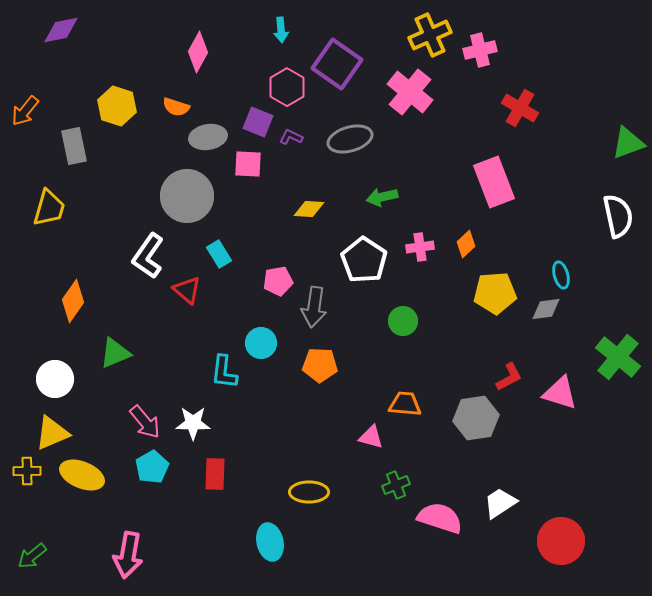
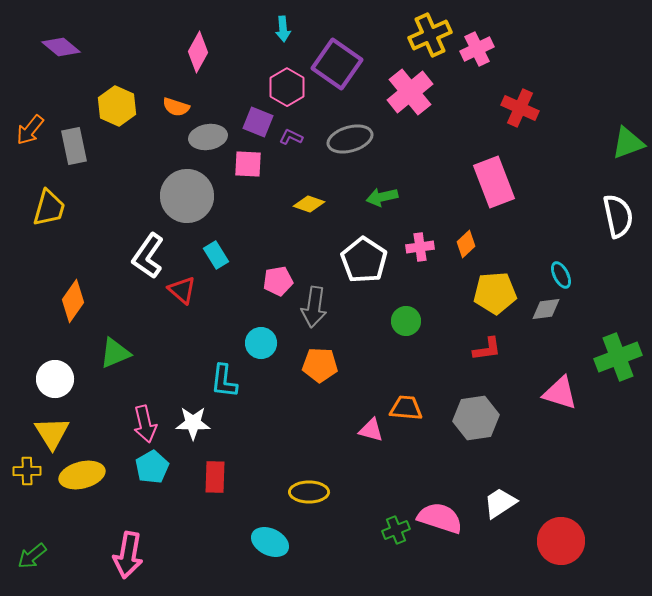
purple diamond at (61, 30): moved 17 px down; rotated 51 degrees clockwise
cyan arrow at (281, 30): moved 2 px right, 1 px up
pink cross at (480, 50): moved 3 px left, 1 px up; rotated 12 degrees counterclockwise
pink cross at (410, 92): rotated 12 degrees clockwise
yellow hexagon at (117, 106): rotated 6 degrees clockwise
red cross at (520, 108): rotated 6 degrees counterclockwise
orange arrow at (25, 111): moved 5 px right, 19 px down
yellow diamond at (309, 209): moved 5 px up; rotated 16 degrees clockwise
cyan rectangle at (219, 254): moved 3 px left, 1 px down
cyan ellipse at (561, 275): rotated 12 degrees counterclockwise
red triangle at (187, 290): moved 5 px left
green circle at (403, 321): moved 3 px right
green cross at (618, 357): rotated 30 degrees clockwise
cyan L-shape at (224, 372): moved 9 px down
red L-shape at (509, 377): moved 22 px left, 28 px up; rotated 20 degrees clockwise
orange trapezoid at (405, 404): moved 1 px right, 4 px down
pink arrow at (145, 422): moved 2 px down; rotated 27 degrees clockwise
yellow triangle at (52, 433): rotated 39 degrees counterclockwise
pink triangle at (371, 437): moved 7 px up
red rectangle at (215, 474): moved 3 px down
yellow ellipse at (82, 475): rotated 36 degrees counterclockwise
green cross at (396, 485): moved 45 px down
cyan ellipse at (270, 542): rotated 51 degrees counterclockwise
